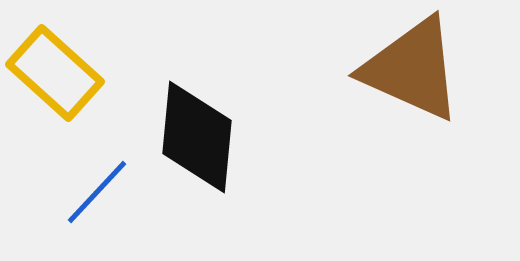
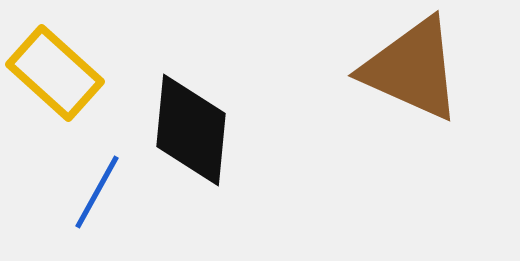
black diamond: moved 6 px left, 7 px up
blue line: rotated 14 degrees counterclockwise
